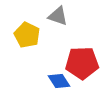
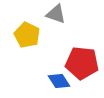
gray triangle: moved 2 px left, 2 px up
red pentagon: rotated 8 degrees clockwise
